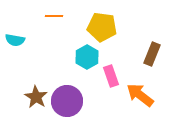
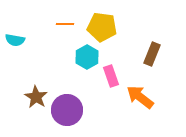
orange line: moved 11 px right, 8 px down
orange arrow: moved 2 px down
purple circle: moved 9 px down
